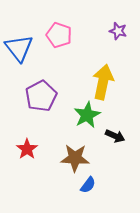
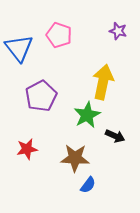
red star: rotated 25 degrees clockwise
